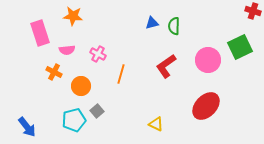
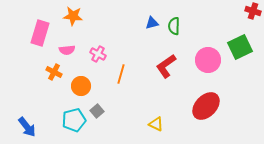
pink rectangle: rotated 35 degrees clockwise
